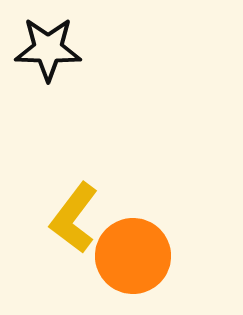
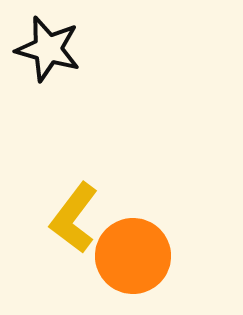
black star: rotated 14 degrees clockwise
